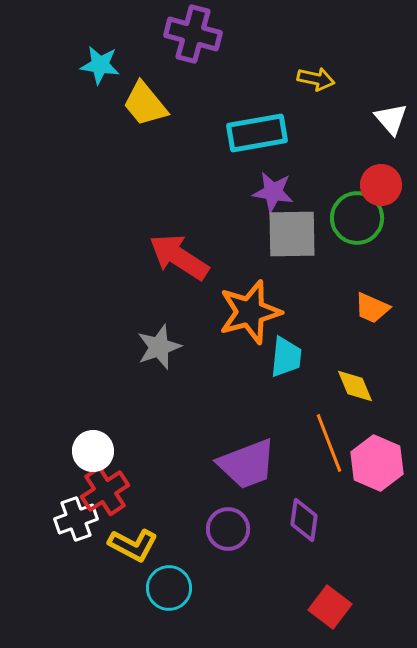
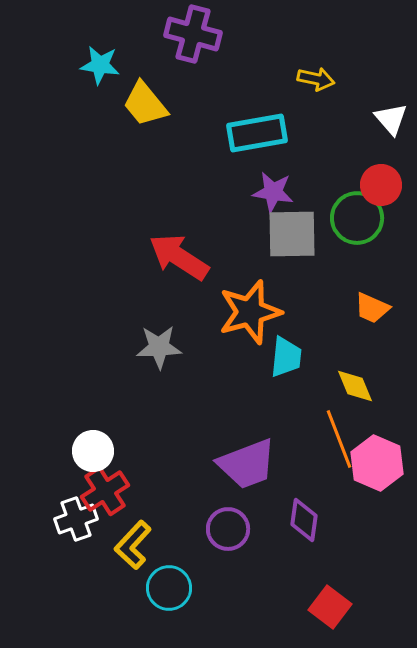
gray star: rotated 18 degrees clockwise
orange line: moved 10 px right, 4 px up
yellow L-shape: rotated 105 degrees clockwise
